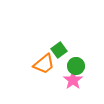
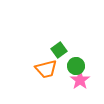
orange trapezoid: moved 2 px right, 5 px down; rotated 25 degrees clockwise
pink star: moved 7 px right
